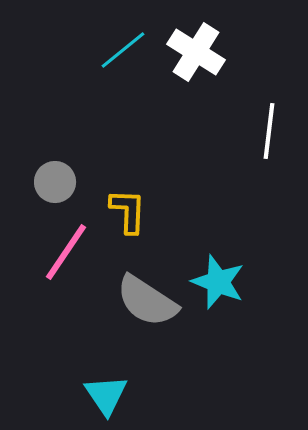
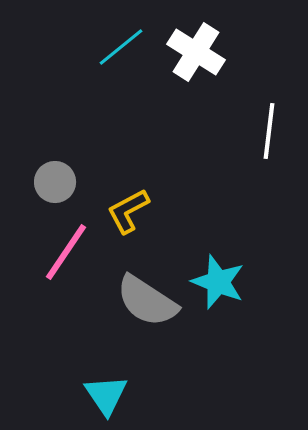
cyan line: moved 2 px left, 3 px up
yellow L-shape: rotated 120 degrees counterclockwise
